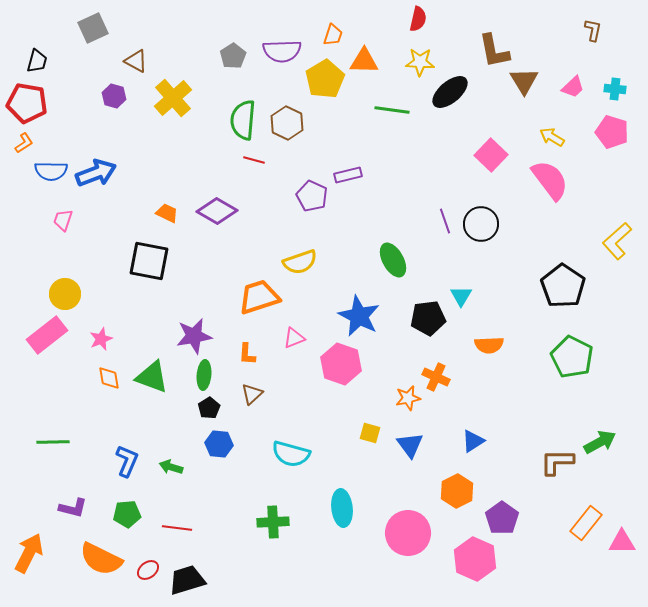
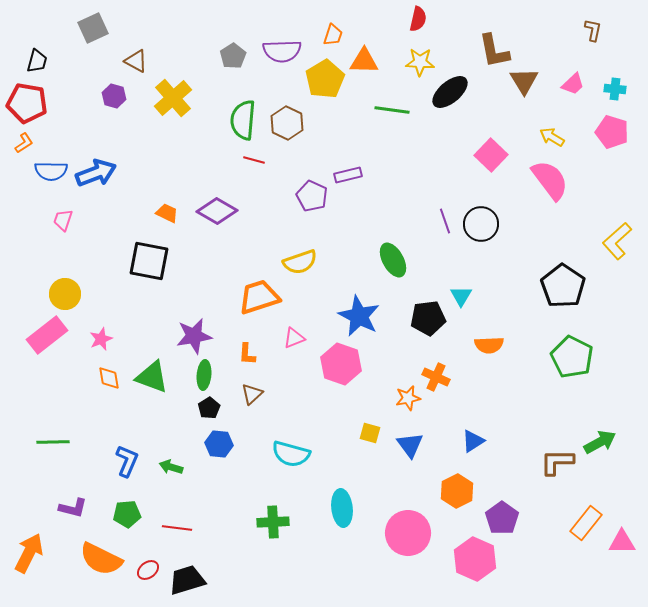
pink trapezoid at (573, 87): moved 3 px up
